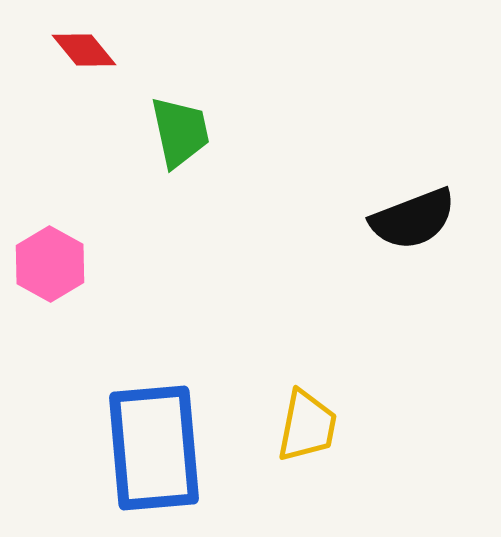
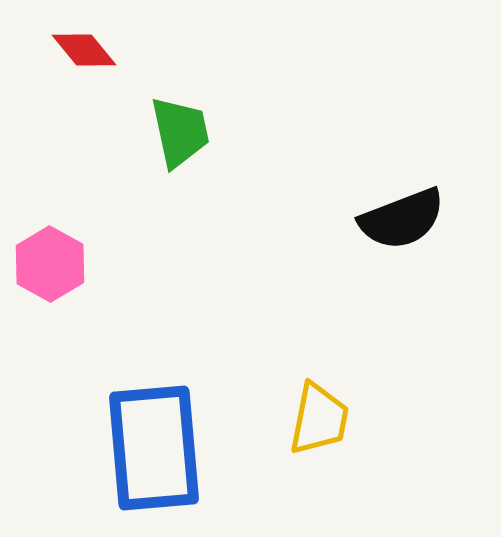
black semicircle: moved 11 px left
yellow trapezoid: moved 12 px right, 7 px up
